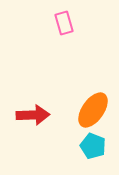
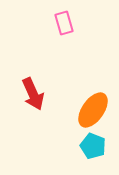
red arrow: moved 21 px up; rotated 68 degrees clockwise
